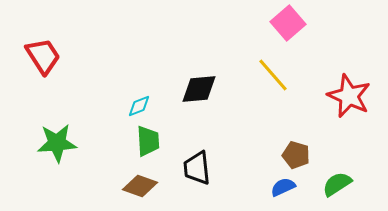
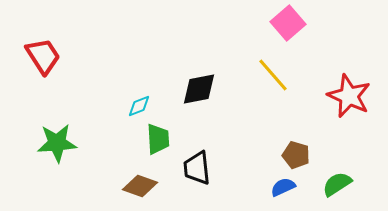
black diamond: rotated 6 degrees counterclockwise
green trapezoid: moved 10 px right, 2 px up
